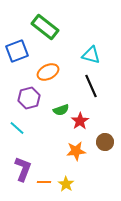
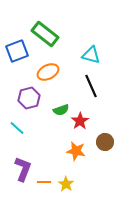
green rectangle: moved 7 px down
orange star: rotated 18 degrees clockwise
